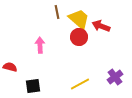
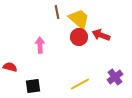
red arrow: moved 9 px down
